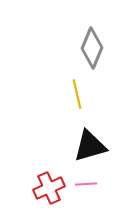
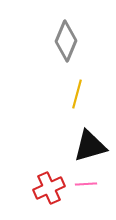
gray diamond: moved 26 px left, 7 px up
yellow line: rotated 28 degrees clockwise
